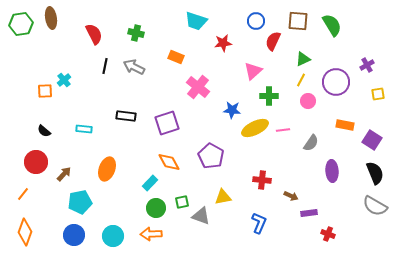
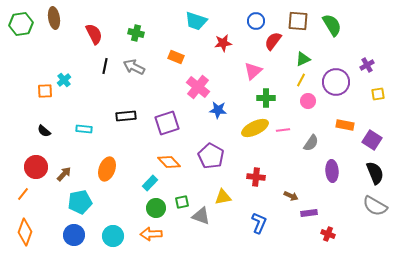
brown ellipse at (51, 18): moved 3 px right
red semicircle at (273, 41): rotated 12 degrees clockwise
green cross at (269, 96): moved 3 px left, 2 px down
blue star at (232, 110): moved 14 px left
black rectangle at (126, 116): rotated 12 degrees counterclockwise
red circle at (36, 162): moved 5 px down
orange diamond at (169, 162): rotated 15 degrees counterclockwise
red cross at (262, 180): moved 6 px left, 3 px up
